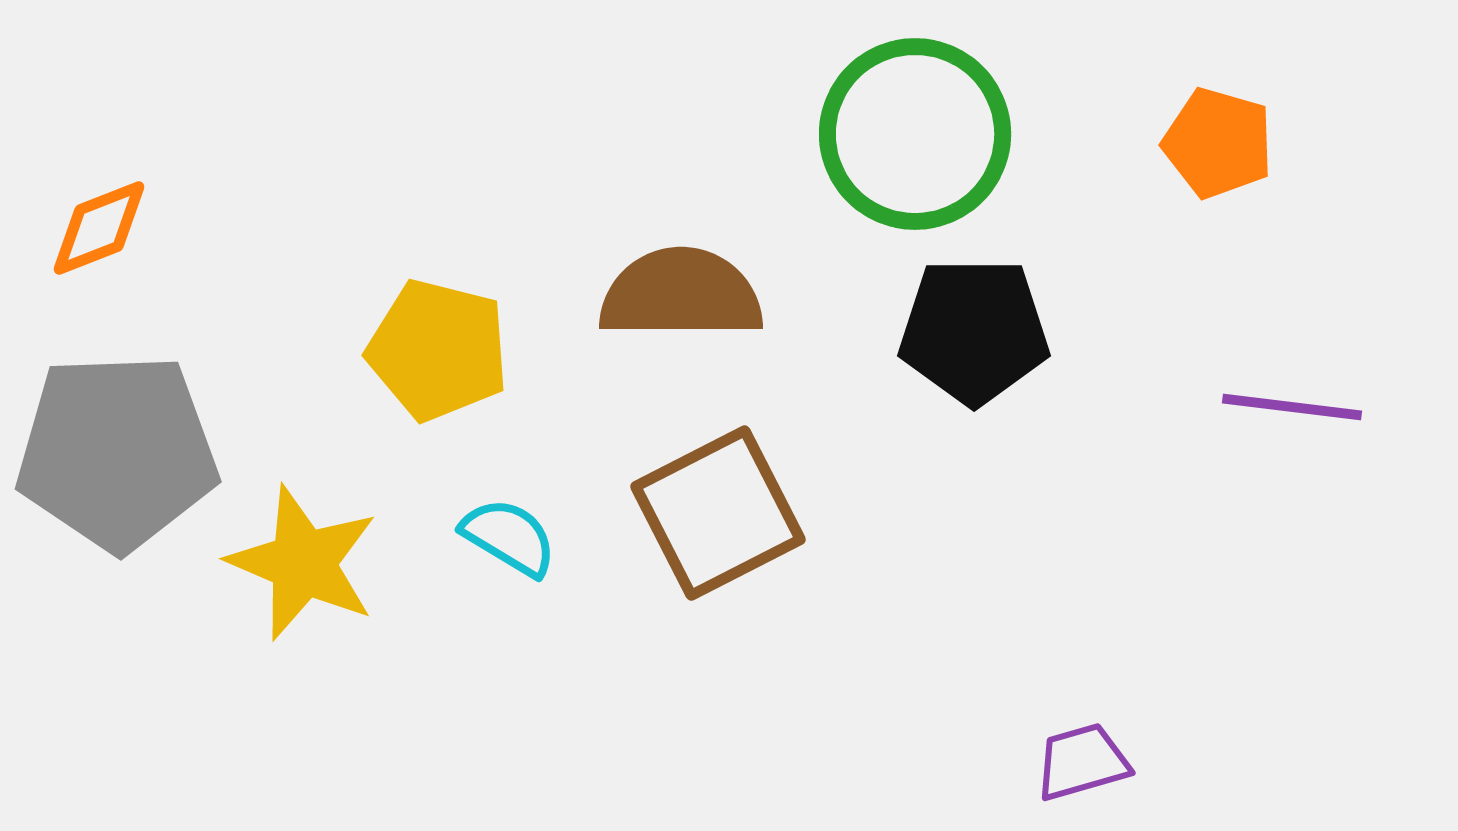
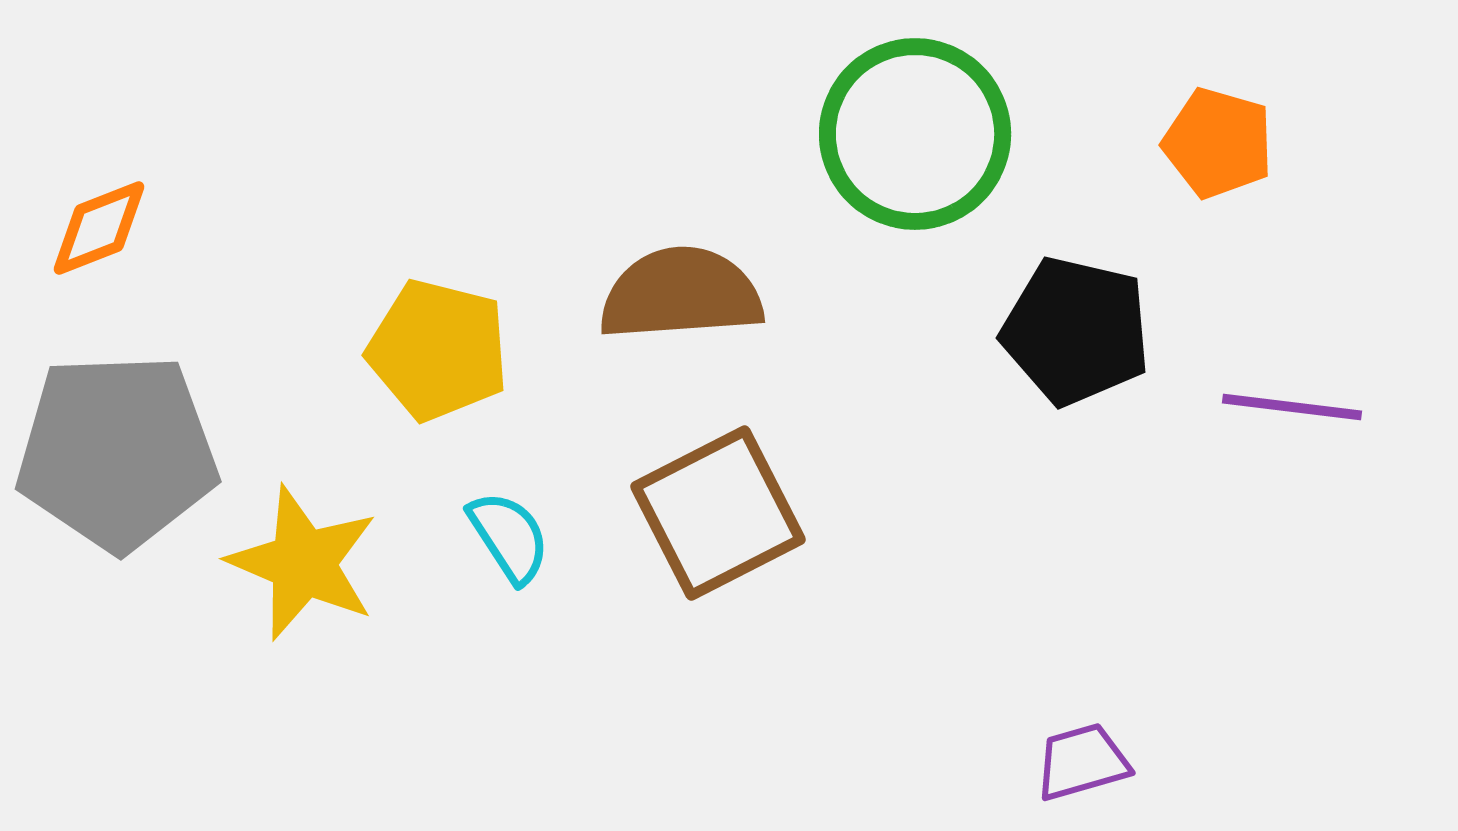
brown semicircle: rotated 4 degrees counterclockwise
black pentagon: moved 102 px right; rotated 13 degrees clockwise
cyan semicircle: rotated 26 degrees clockwise
